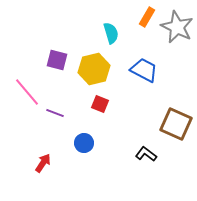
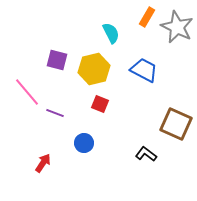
cyan semicircle: rotated 10 degrees counterclockwise
